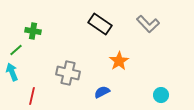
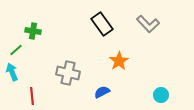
black rectangle: moved 2 px right; rotated 20 degrees clockwise
red line: rotated 18 degrees counterclockwise
